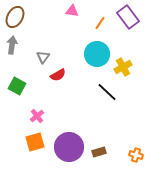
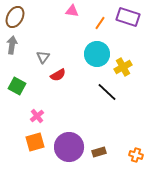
purple rectangle: rotated 35 degrees counterclockwise
